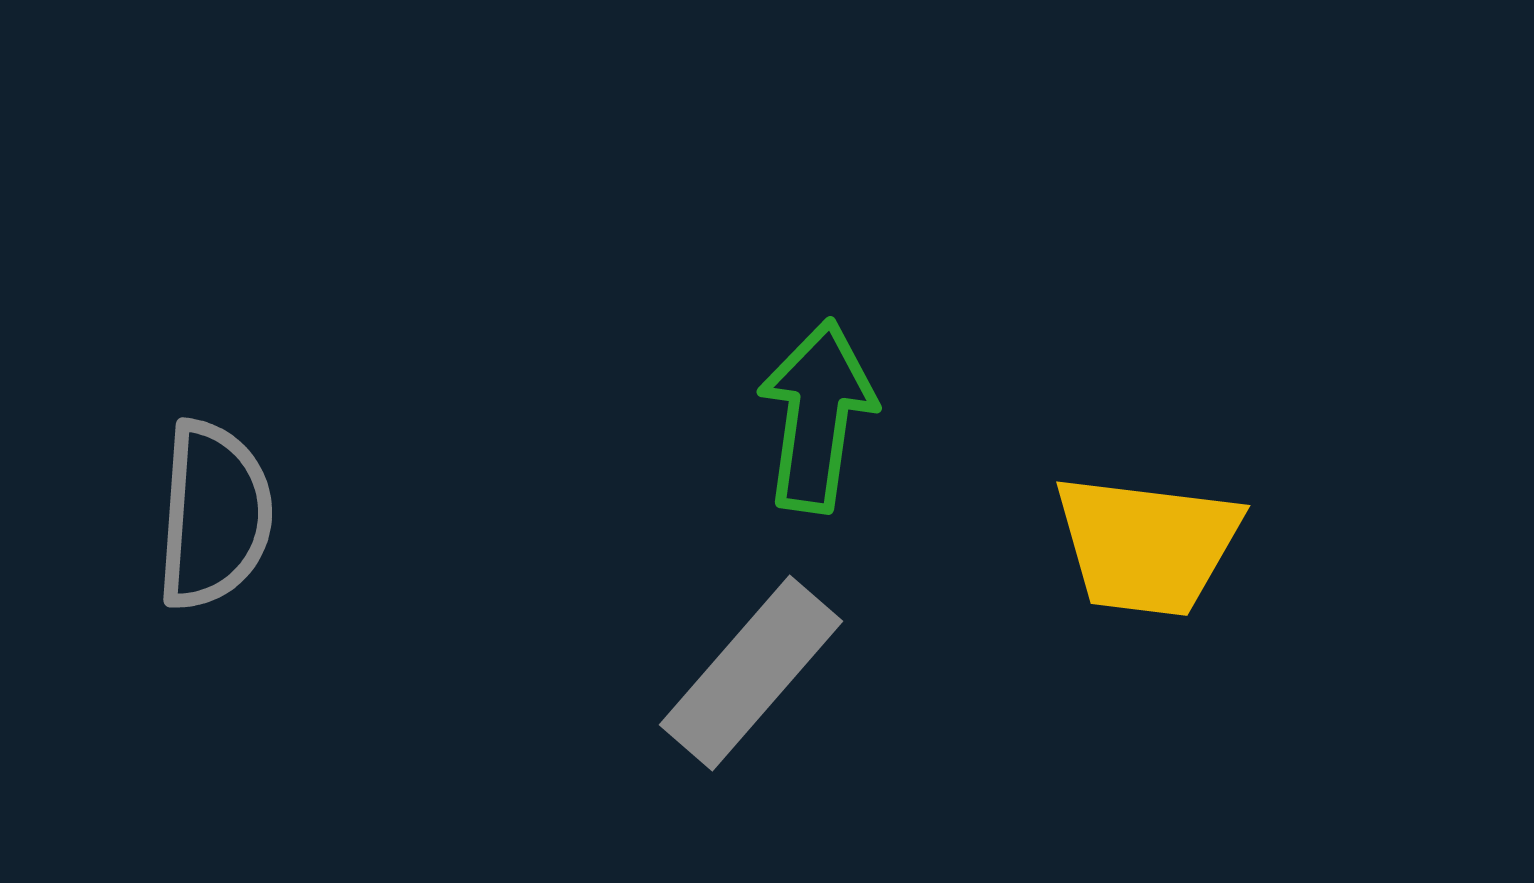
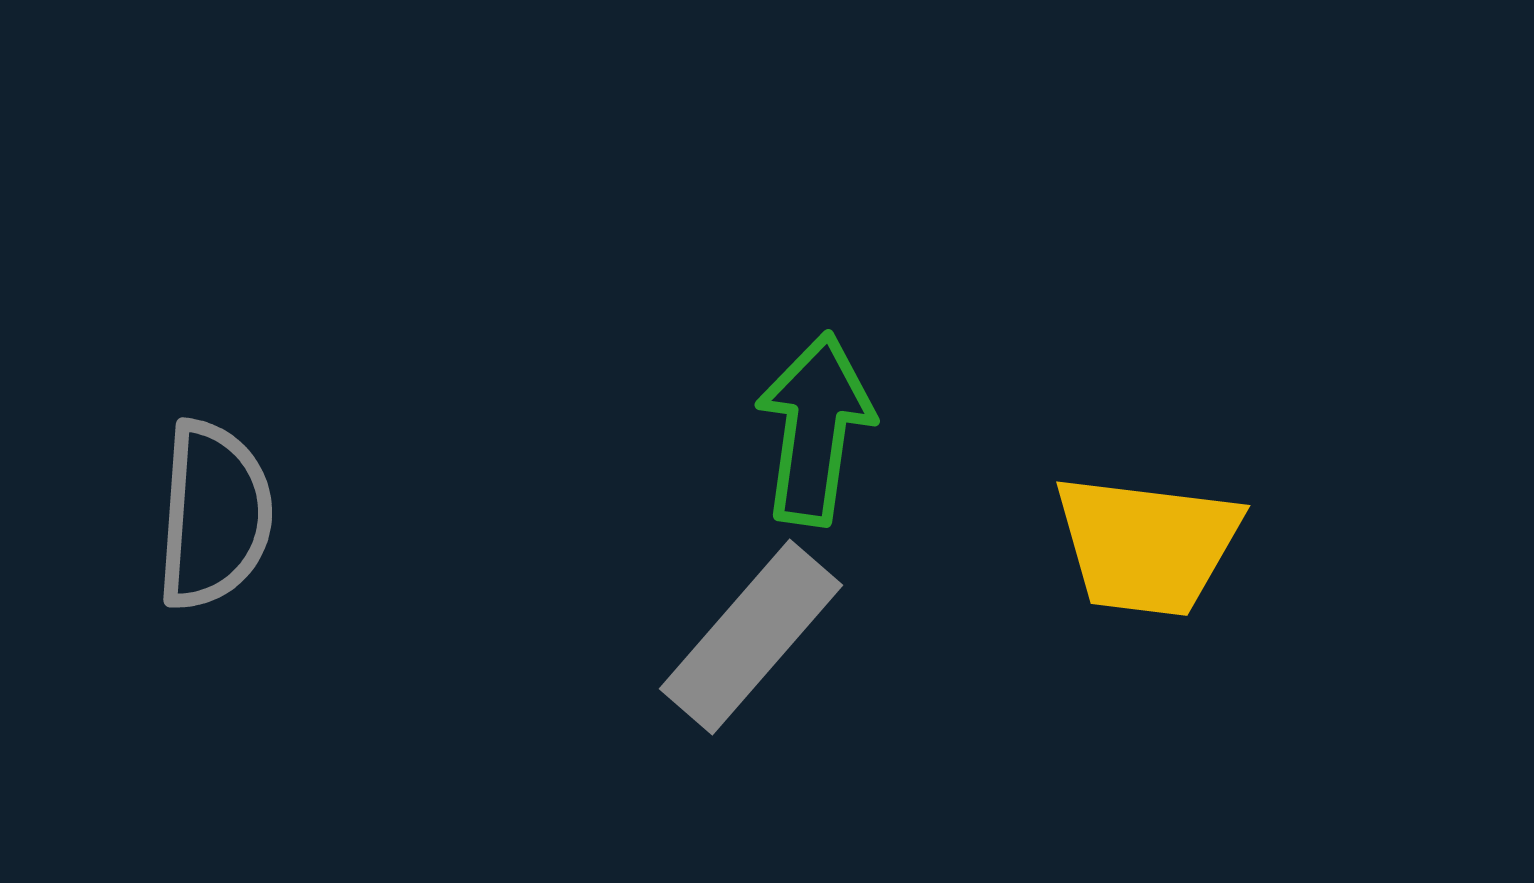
green arrow: moved 2 px left, 13 px down
gray rectangle: moved 36 px up
